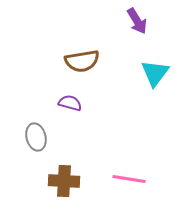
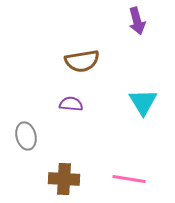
purple arrow: rotated 16 degrees clockwise
cyan triangle: moved 12 px left, 29 px down; rotated 8 degrees counterclockwise
purple semicircle: moved 1 px right, 1 px down; rotated 10 degrees counterclockwise
gray ellipse: moved 10 px left, 1 px up
brown cross: moved 2 px up
